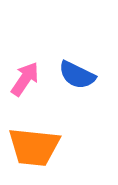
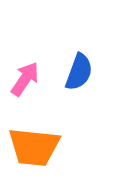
blue semicircle: moved 2 px right, 3 px up; rotated 96 degrees counterclockwise
